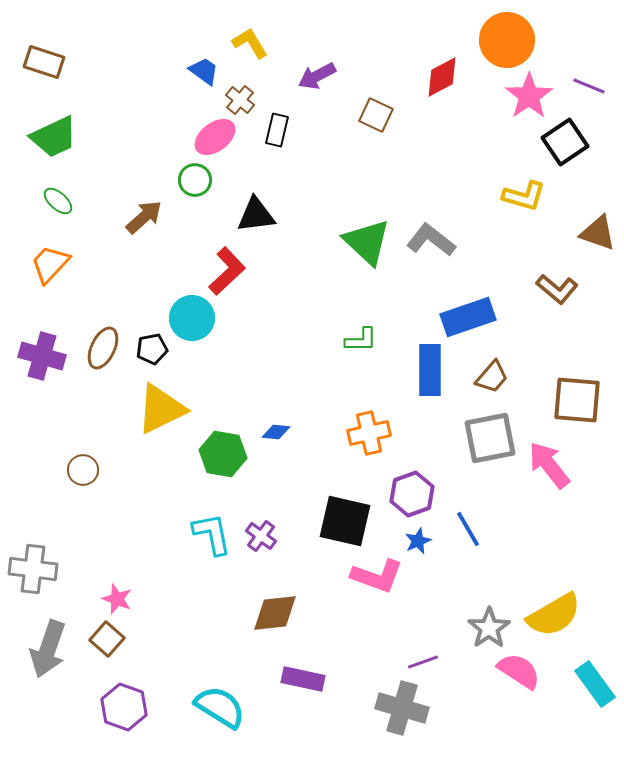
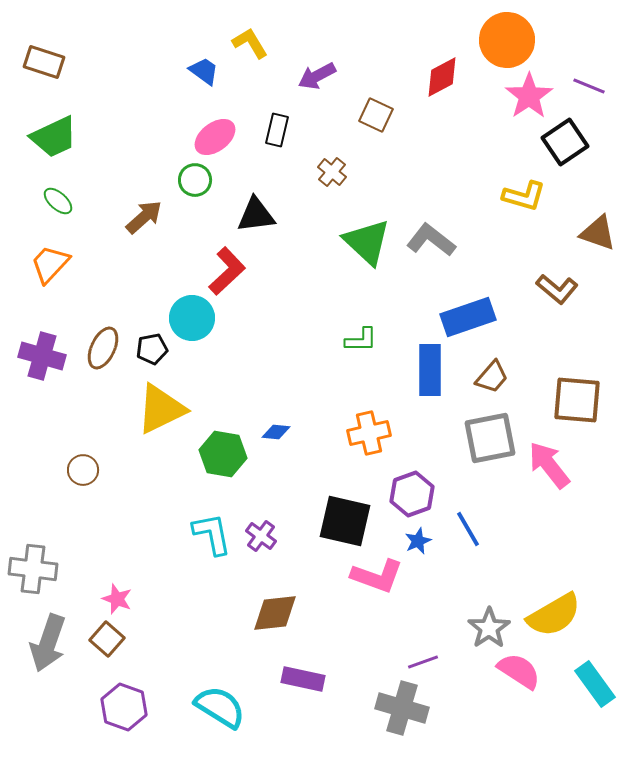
brown cross at (240, 100): moved 92 px right, 72 px down
gray arrow at (48, 649): moved 6 px up
